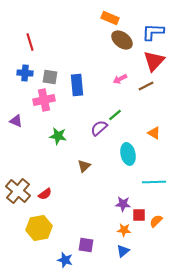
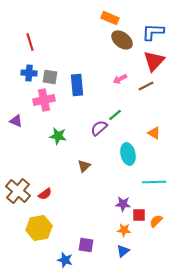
blue cross: moved 4 px right
